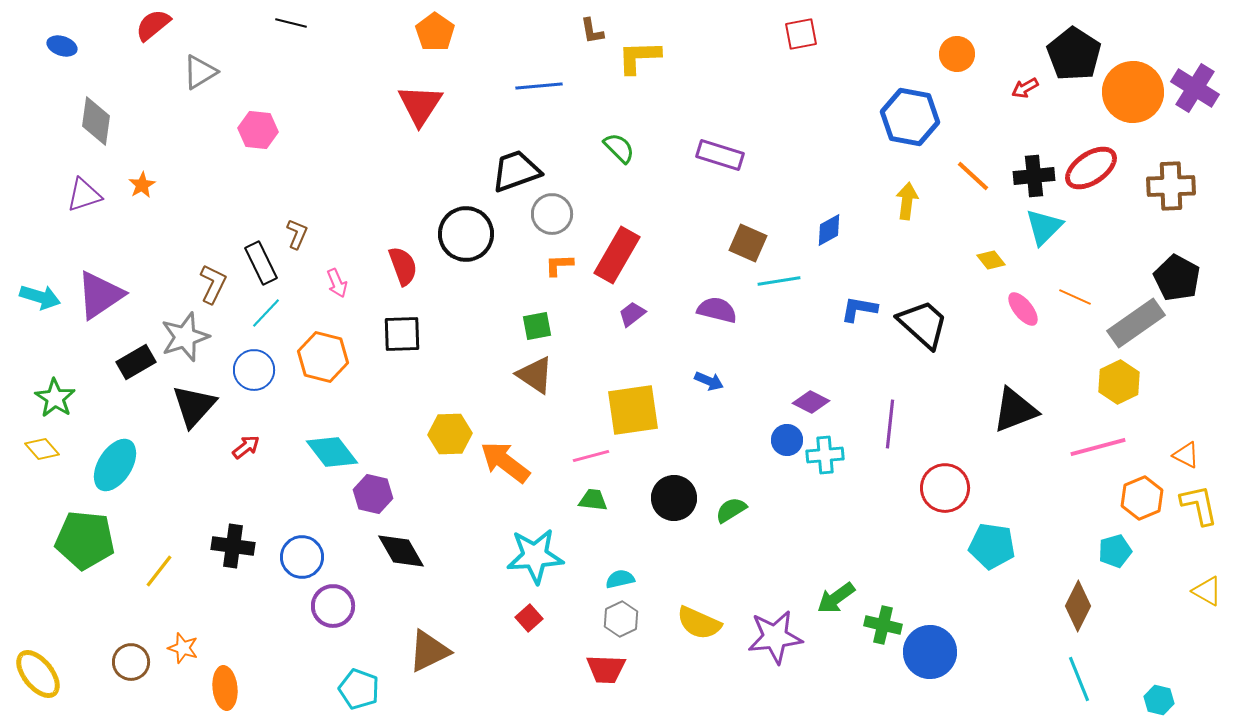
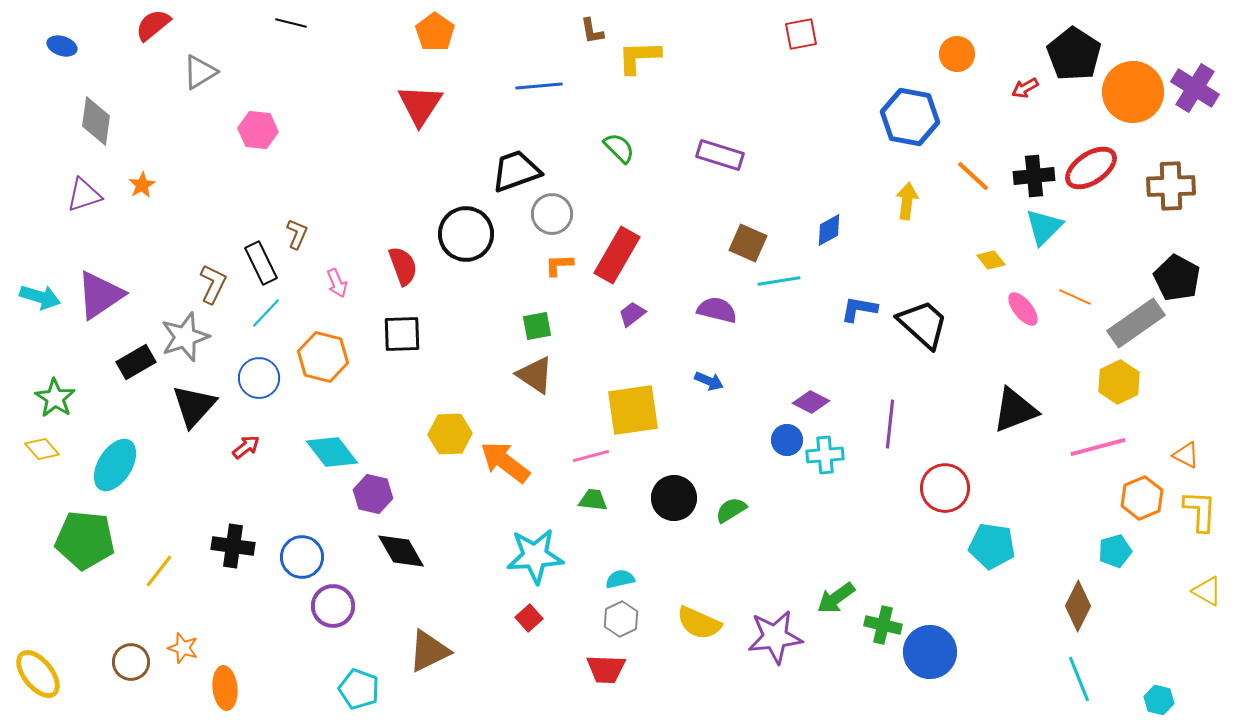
blue circle at (254, 370): moved 5 px right, 8 px down
yellow L-shape at (1199, 505): moved 1 px right, 6 px down; rotated 15 degrees clockwise
